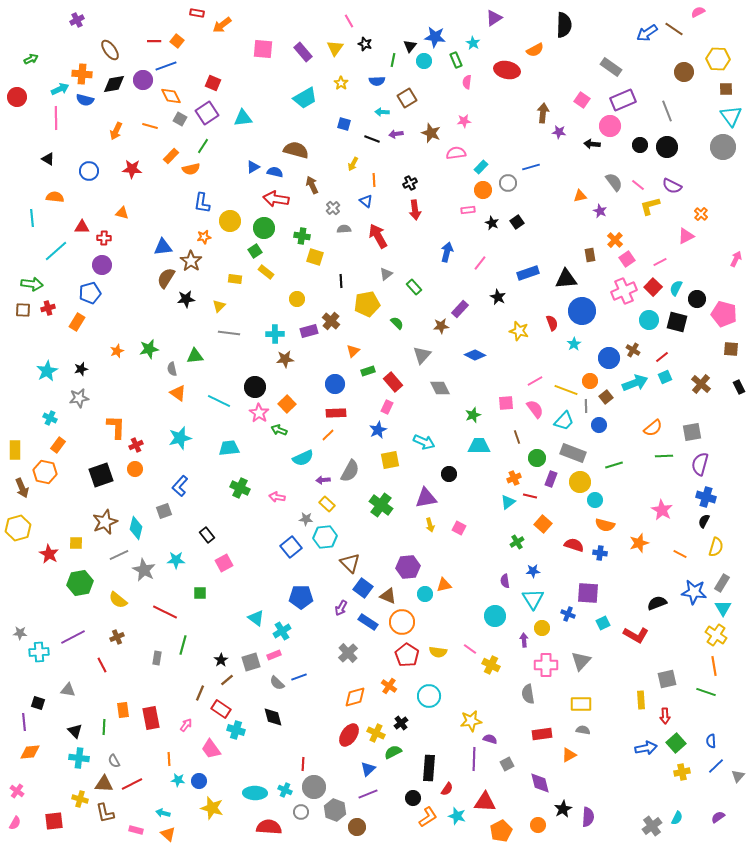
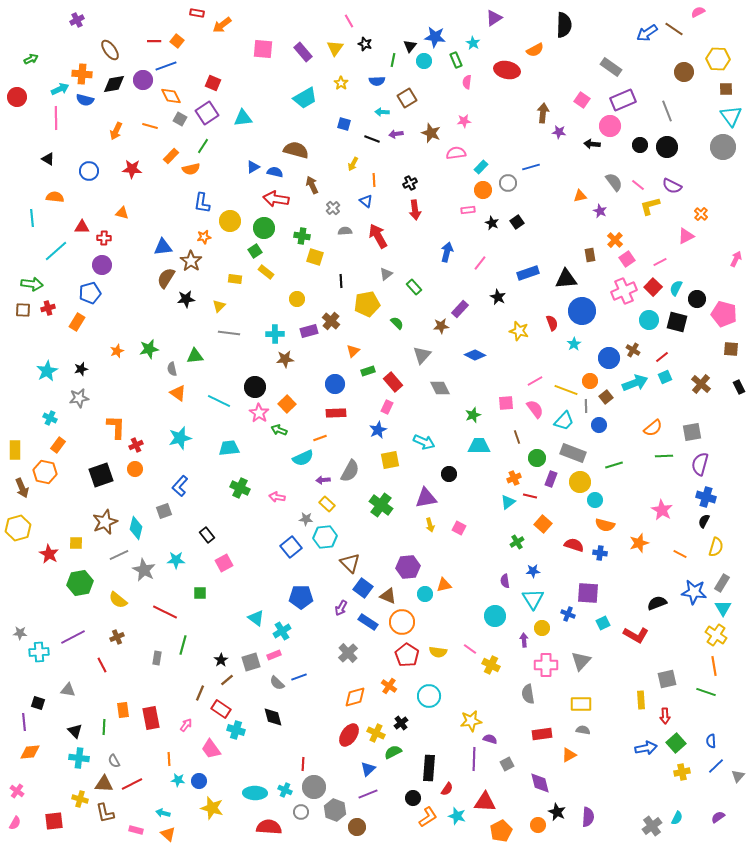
gray semicircle at (344, 229): moved 1 px right, 2 px down
orange line at (328, 435): moved 8 px left, 3 px down; rotated 24 degrees clockwise
black star at (563, 809): moved 6 px left, 3 px down; rotated 18 degrees counterclockwise
